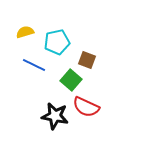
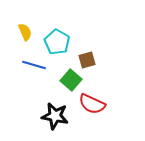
yellow semicircle: rotated 84 degrees clockwise
cyan pentagon: rotated 30 degrees counterclockwise
brown square: rotated 36 degrees counterclockwise
blue line: rotated 10 degrees counterclockwise
red semicircle: moved 6 px right, 3 px up
